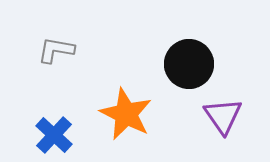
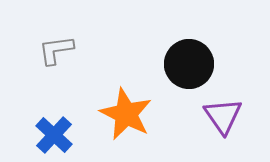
gray L-shape: rotated 18 degrees counterclockwise
